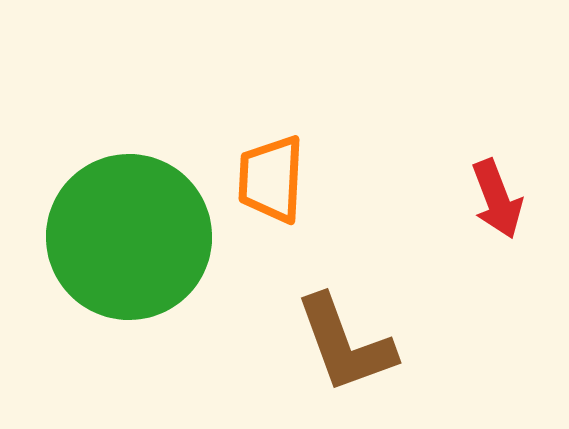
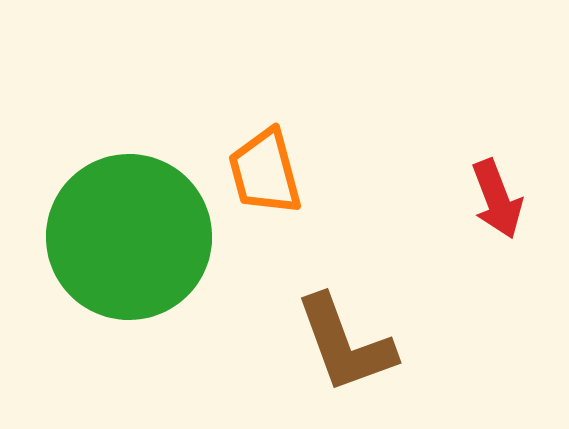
orange trapezoid: moved 6 px left, 7 px up; rotated 18 degrees counterclockwise
